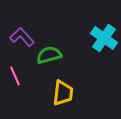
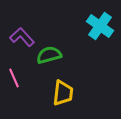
cyan cross: moved 4 px left, 12 px up
pink line: moved 1 px left, 2 px down
